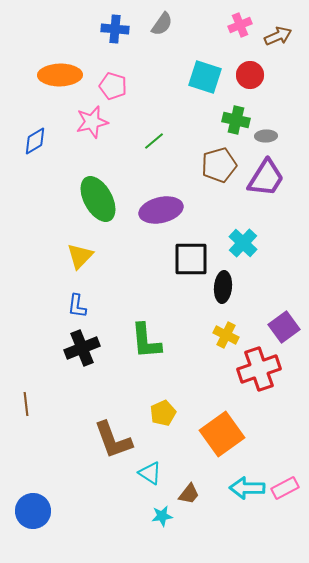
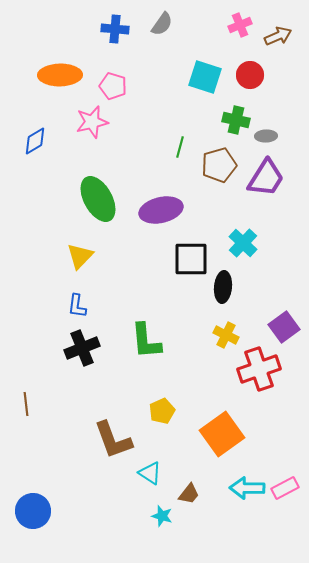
green line: moved 26 px right, 6 px down; rotated 35 degrees counterclockwise
yellow pentagon: moved 1 px left, 2 px up
cyan star: rotated 25 degrees clockwise
